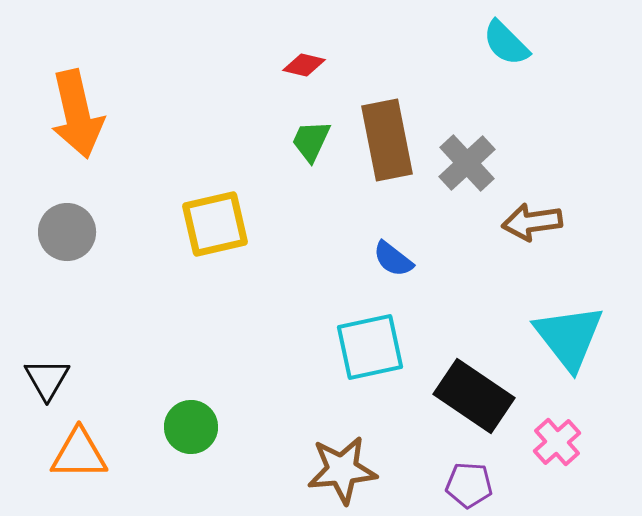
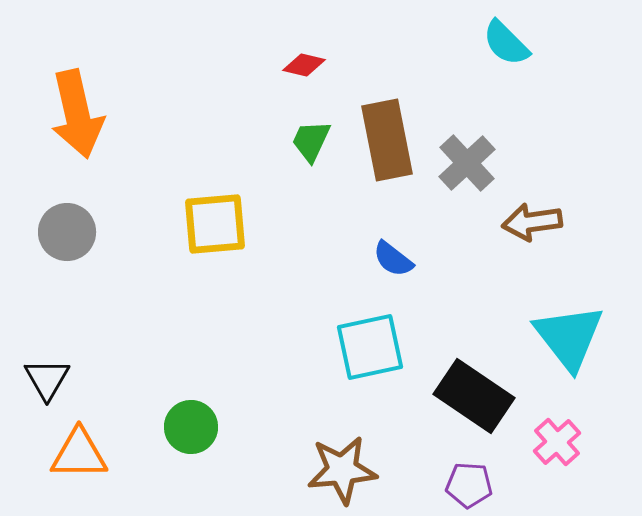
yellow square: rotated 8 degrees clockwise
